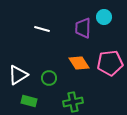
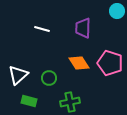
cyan circle: moved 13 px right, 6 px up
pink pentagon: rotated 25 degrees clockwise
white triangle: rotated 10 degrees counterclockwise
green cross: moved 3 px left
